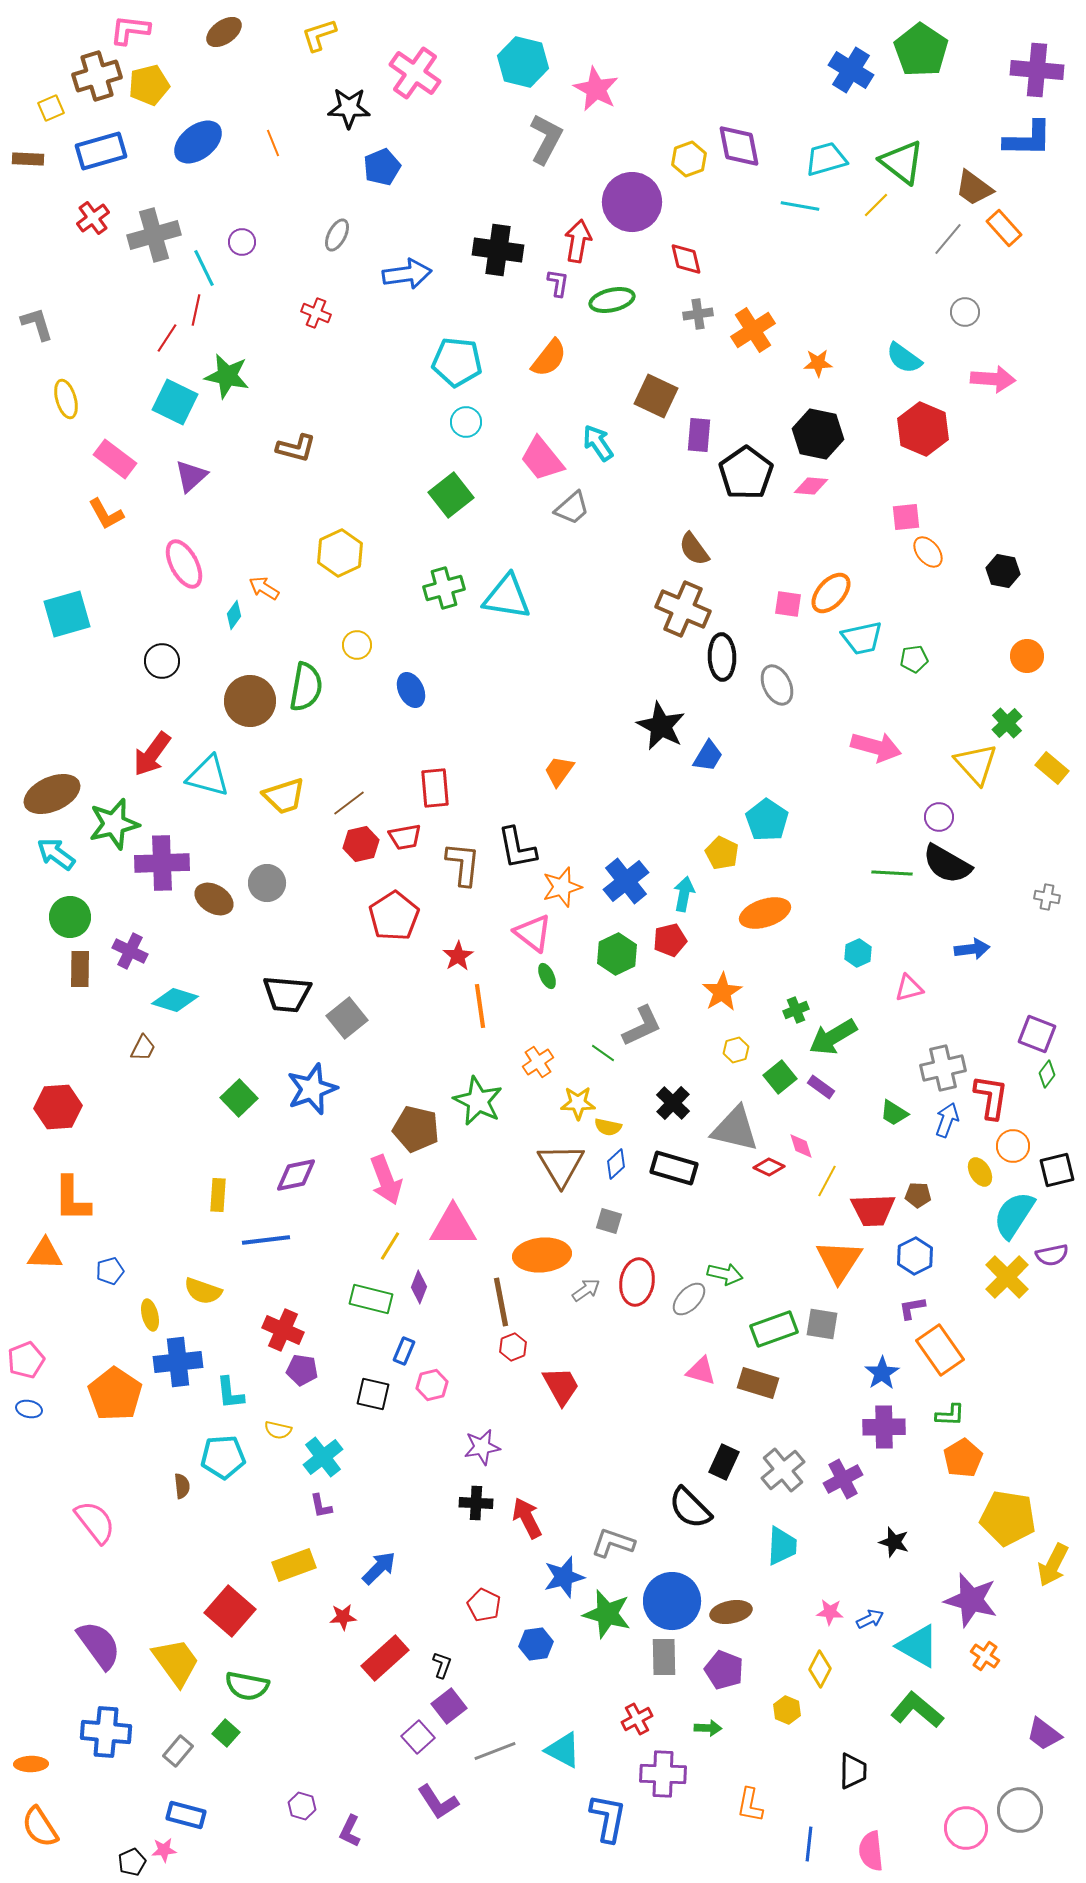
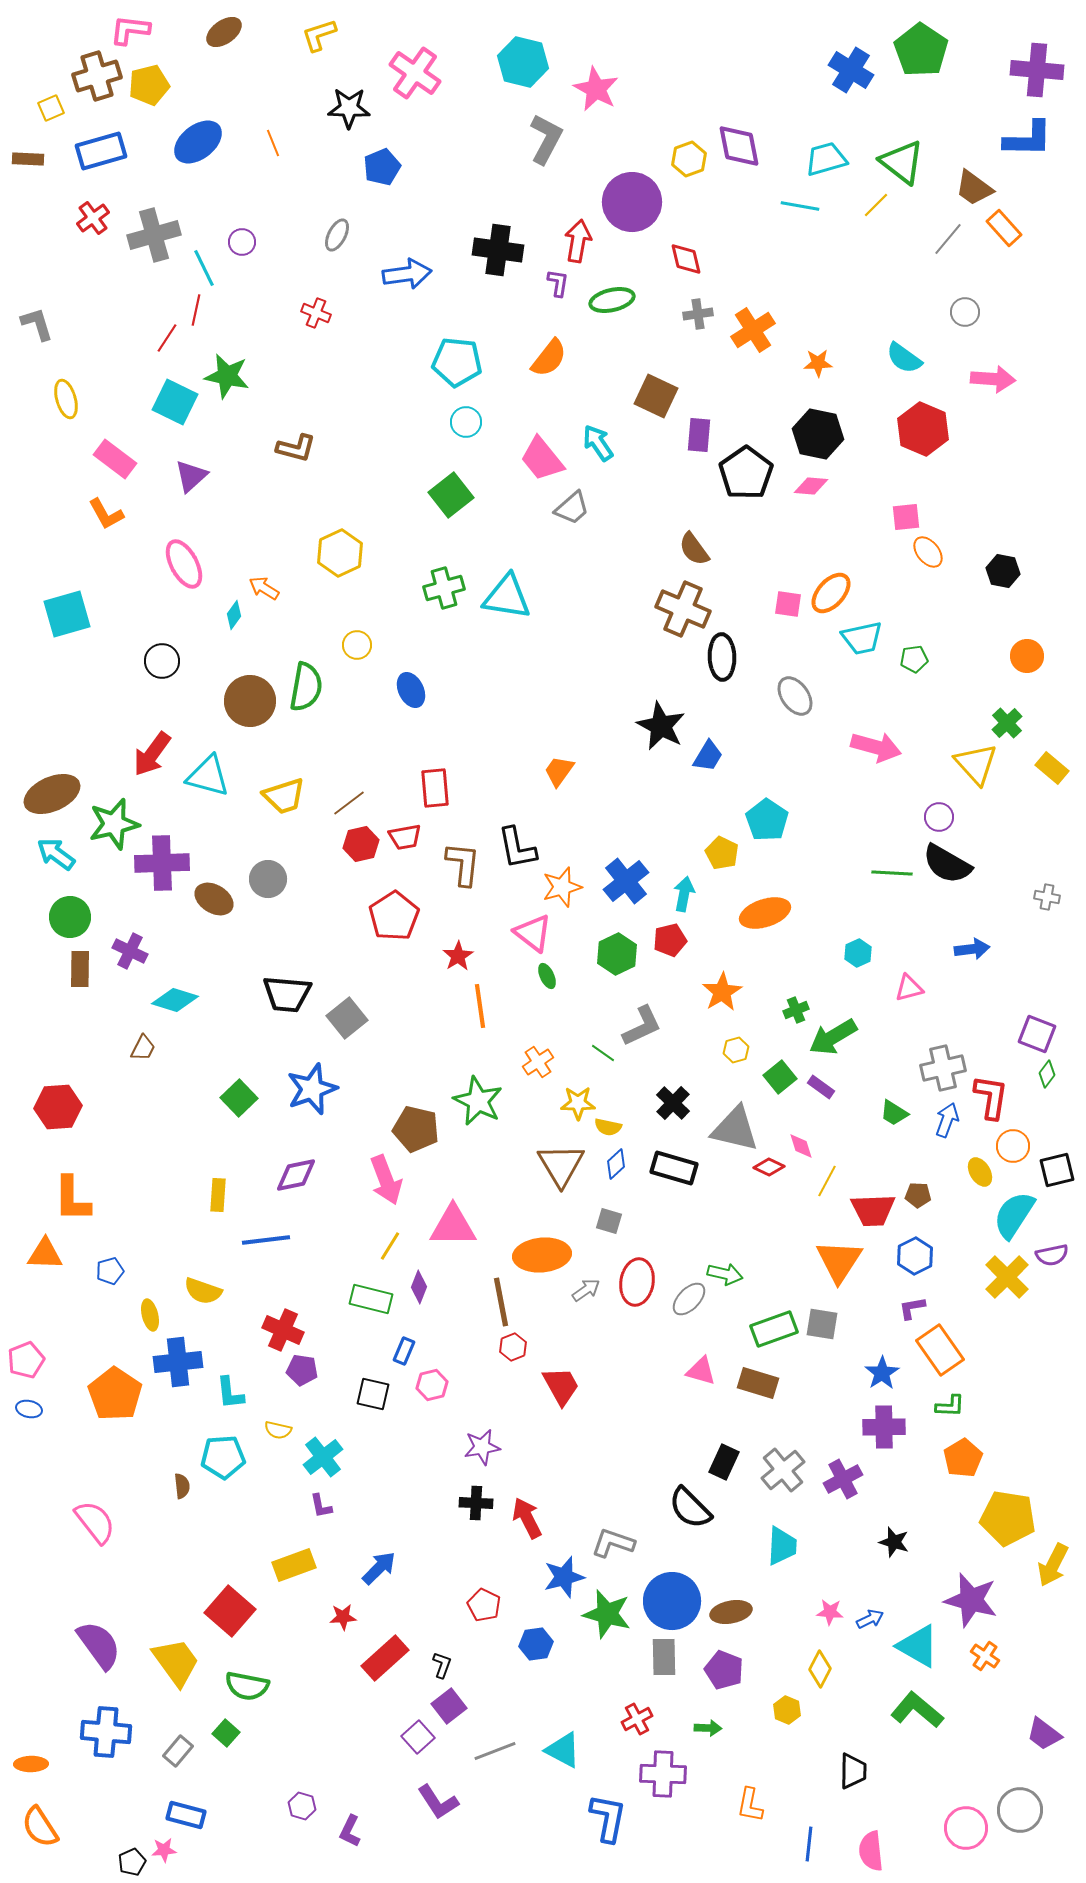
gray ellipse at (777, 685): moved 18 px right, 11 px down; rotated 9 degrees counterclockwise
gray circle at (267, 883): moved 1 px right, 4 px up
green L-shape at (950, 1415): moved 9 px up
